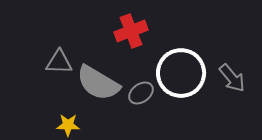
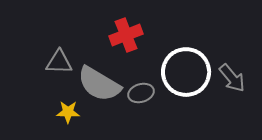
red cross: moved 5 px left, 4 px down
white circle: moved 5 px right, 1 px up
gray semicircle: moved 1 px right, 1 px down
gray ellipse: rotated 20 degrees clockwise
yellow star: moved 13 px up
